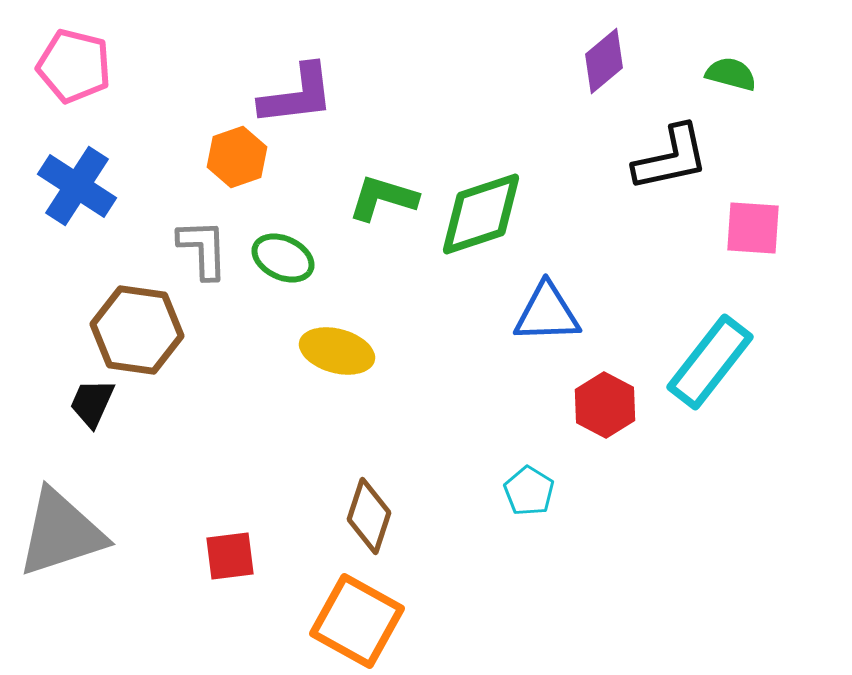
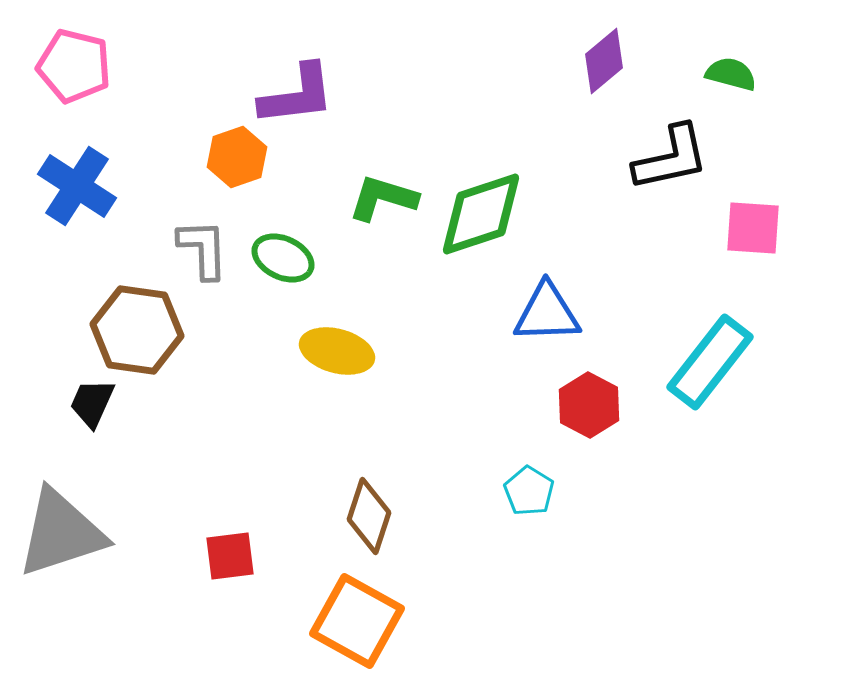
red hexagon: moved 16 px left
